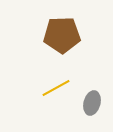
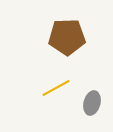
brown pentagon: moved 5 px right, 2 px down
